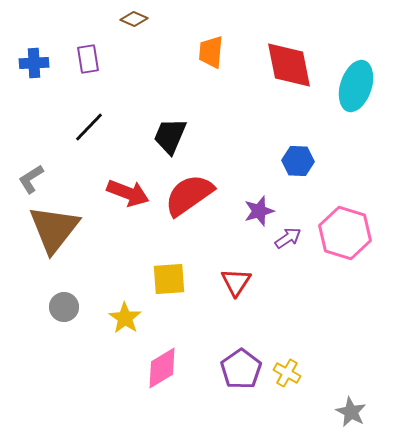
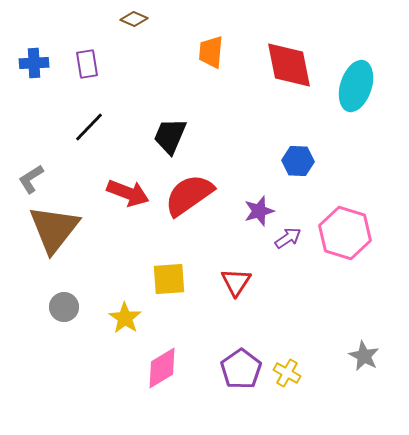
purple rectangle: moved 1 px left, 5 px down
gray star: moved 13 px right, 56 px up
